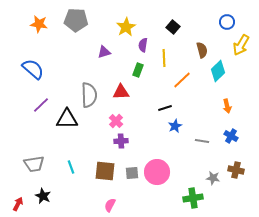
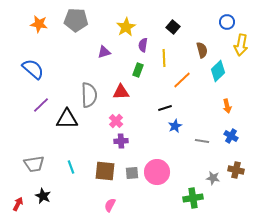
yellow arrow: rotated 20 degrees counterclockwise
